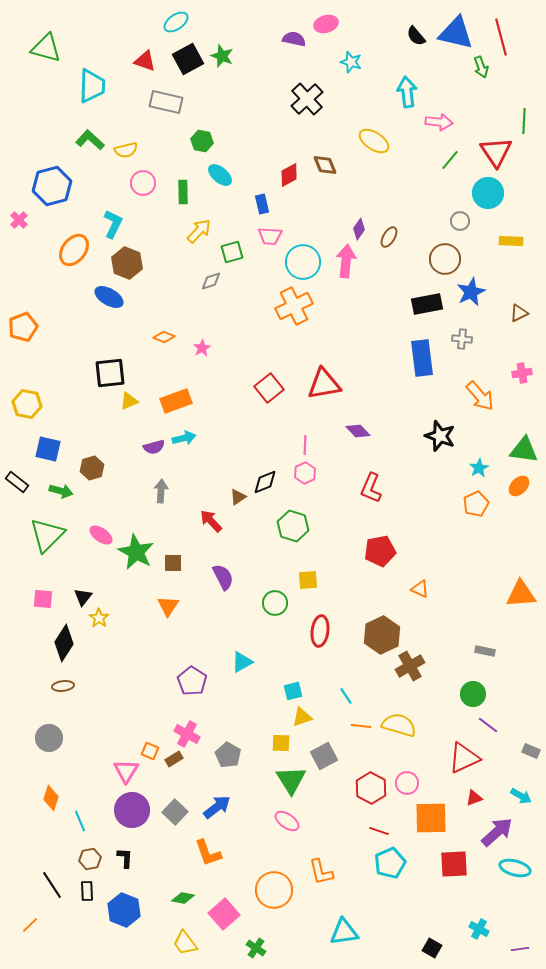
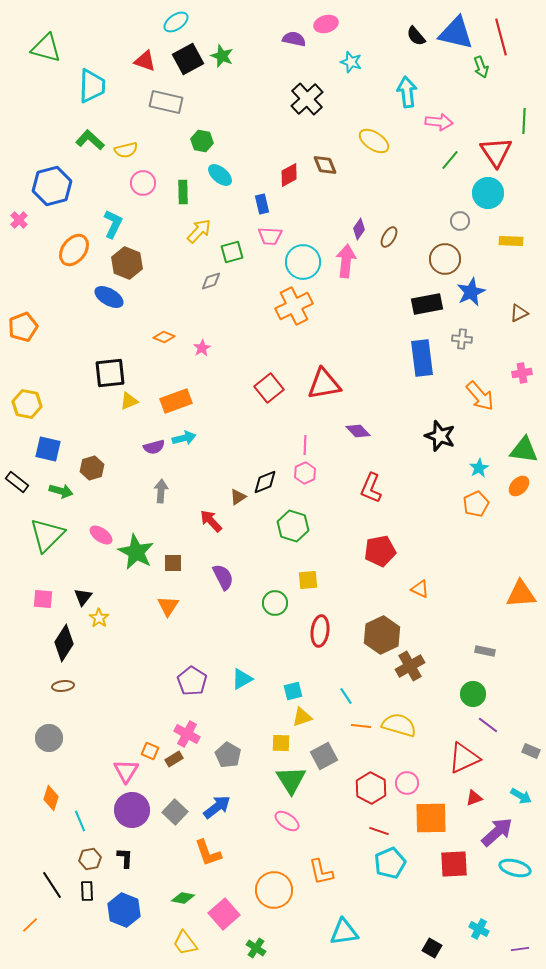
cyan triangle at (242, 662): moved 17 px down
